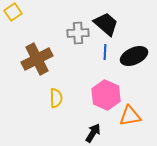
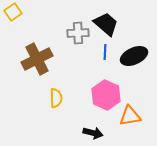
black arrow: rotated 72 degrees clockwise
